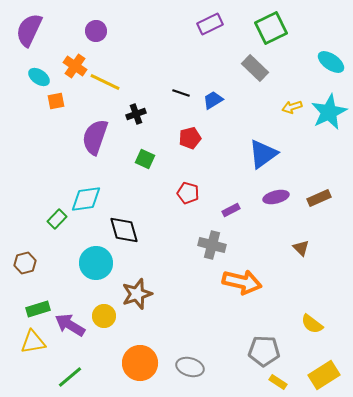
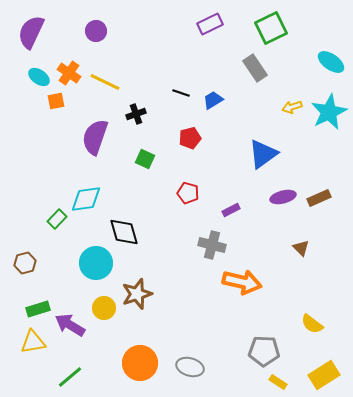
purple semicircle at (29, 30): moved 2 px right, 2 px down
orange cross at (75, 66): moved 6 px left, 7 px down
gray rectangle at (255, 68): rotated 12 degrees clockwise
purple ellipse at (276, 197): moved 7 px right
black diamond at (124, 230): moved 2 px down
yellow circle at (104, 316): moved 8 px up
